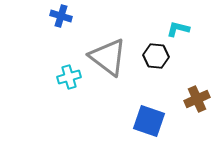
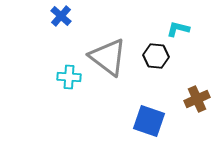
blue cross: rotated 25 degrees clockwise
cyan cross: rotated 20 degrees clockwise
